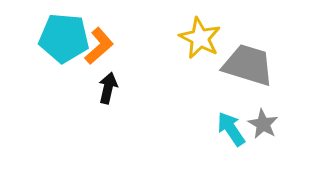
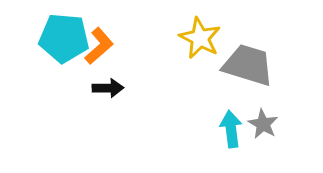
black arrow: rotated 76 degrees clockwise
cyan arrow: rotated 27 degrees clockwise
